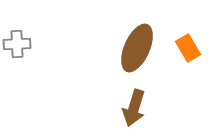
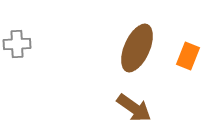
orange rectangle: moved 8 px down; rotated 52 degrees clockwise
brown arrow: rotated 72 degrees counterclockwise
